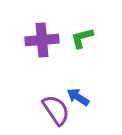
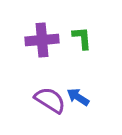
green L-shape: rotated 100 degrees clockwise
purple semicircle: moved 6 px left, 10 px up; rotated 24 degrees counterclockwise
